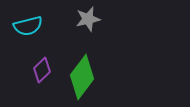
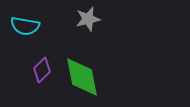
cyan semicircle: moved 3 px left; rotated 24 degrees clockwise
green diamond: rotated 48 degrees counterclockwise
